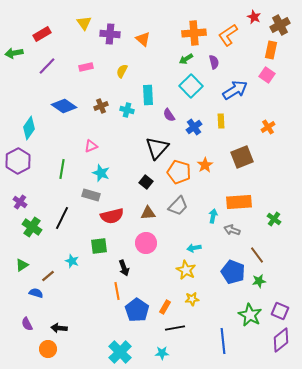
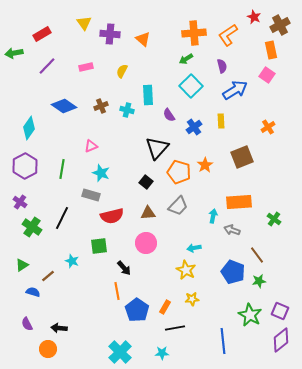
orange rectangle at (271, 50): rotated 24 degrees counterclockwise
purple semicircle at (214, 62): moved 8 px right, 4 px down
purple hexagon at (18, 161): moved 7 px right, 5 px down
black arrow at (124, 268): rotated 21 degrees counterclockwise
blue semicircle at (36, 293): moved 3 px left, 1 px up
